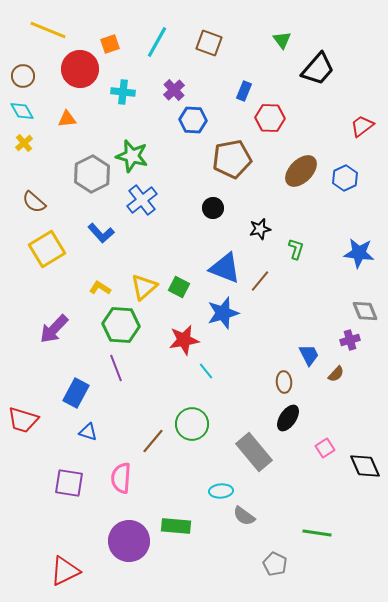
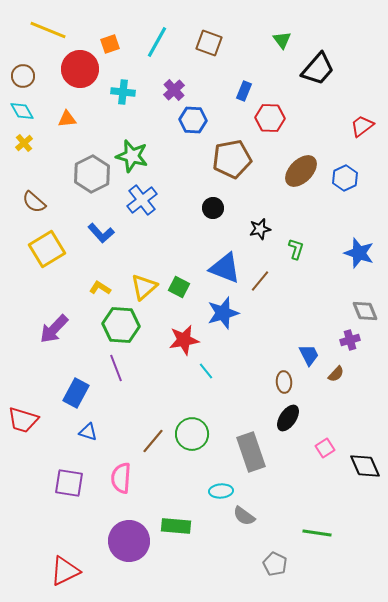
blue star at (359, 253): rotated 12 degrees clockwise
green circle at (192, 424): moved 10 px down
gray rectangle at (254, 452): moved 3 px left; rotated 21 degrees clockwise
